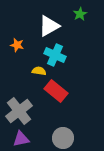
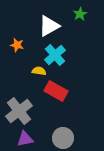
cyan cross: rotated 25 degrees clockwise
red rectangle: rotated 10 degrees counterclockwise
purple triangle: moved 4 px right
